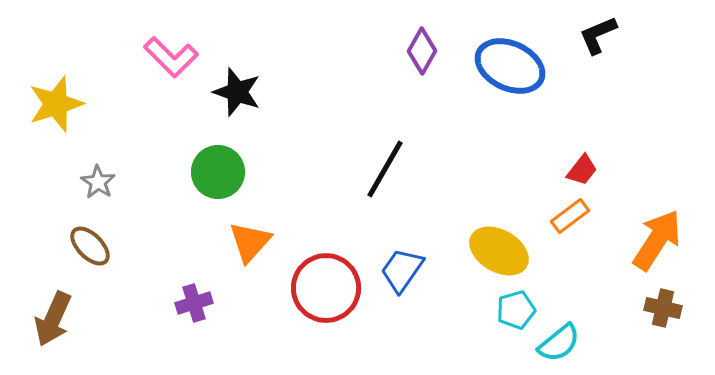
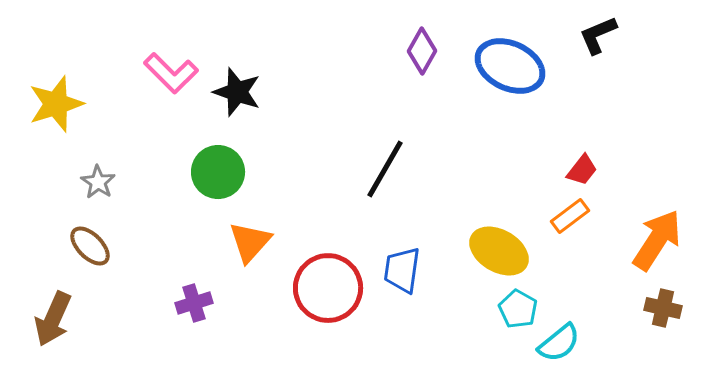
pink L-shape: moved 16 px down
blue trapezoid: rotated 27 degrees counterclockwise
red circle: moved 2 px right
cyan pentagon: moved 2 px right, 1 px up; rotated 27 degrees counterclockwise
